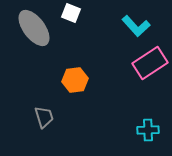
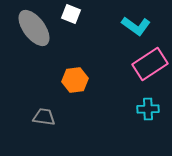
white square: moved 1 px down
cyan L-shape: rotated 12 degrees counterclockwise
pink rectangle: moved 1 px down
gray trapezoid: rotated 65 degrees counterclockwise
cyan cross: moved 21 px up
